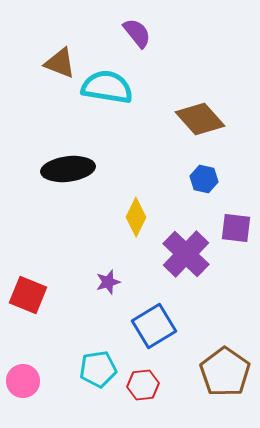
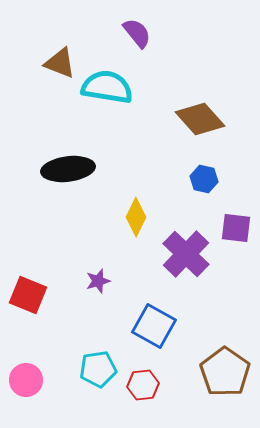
purple star: moved 10 px left, 1 px up
blue square: rotated 30 degrees counterclockwise
pink circle: moved 3 px right, 1 px up
